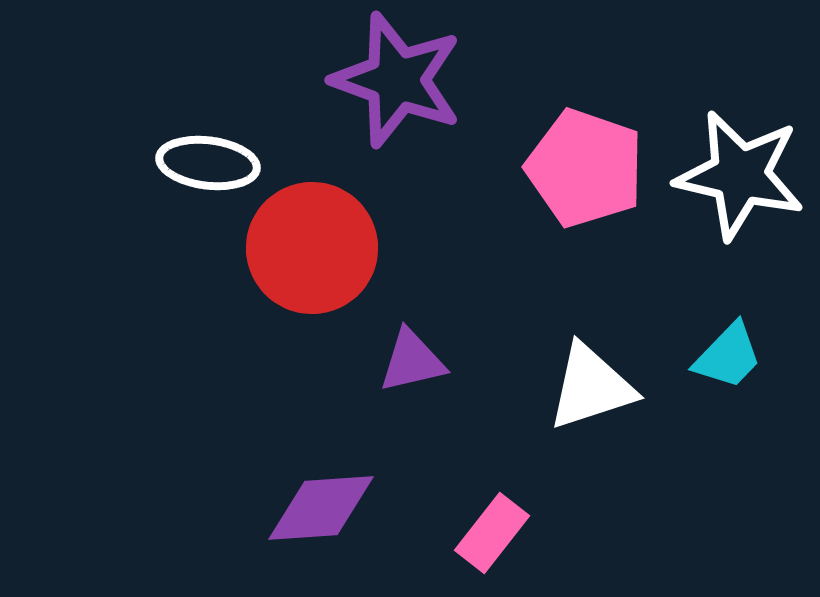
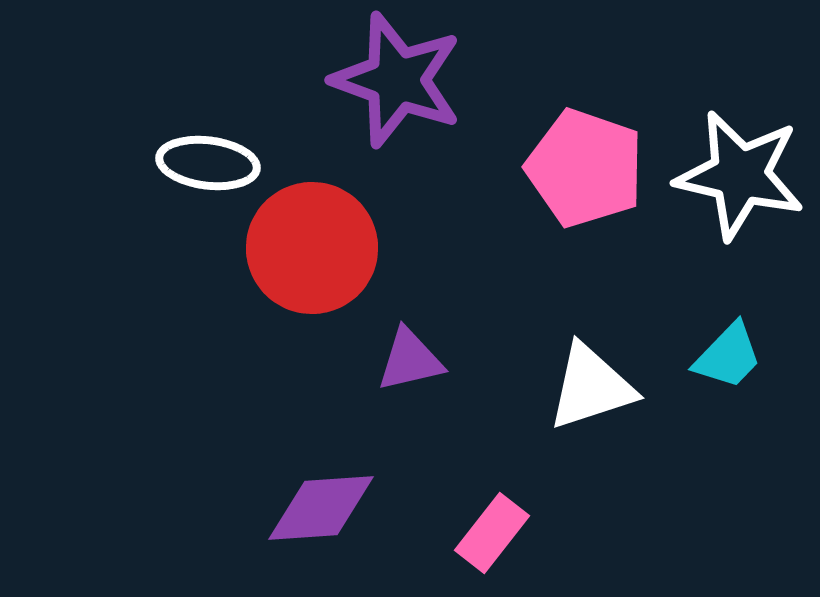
purple triangle: moved 2 px left, 1 px up
